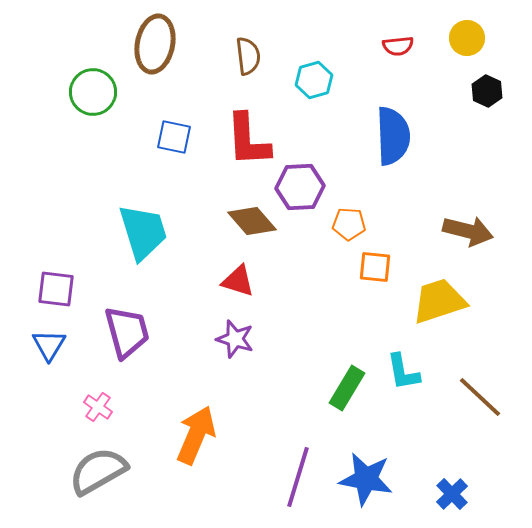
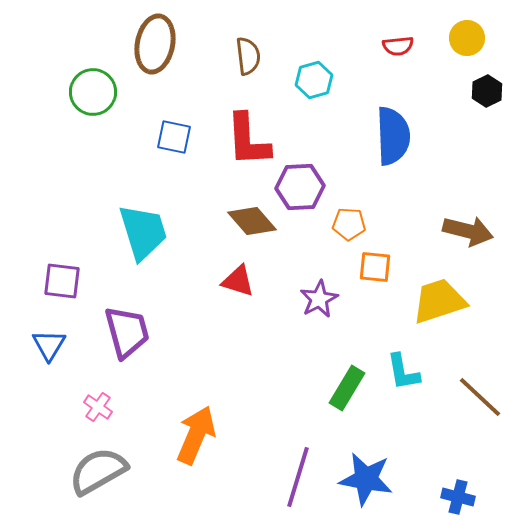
black hexagon: rotated 8 degrees clockwise
purple square: moved 6 px right, 8 px up
purple star: moved 84 px right, 40 px up; rotated 27 degrees clockwise
blue cross: moved 6 px right, 3 px down; rotated 32 degrees counterclockwise
